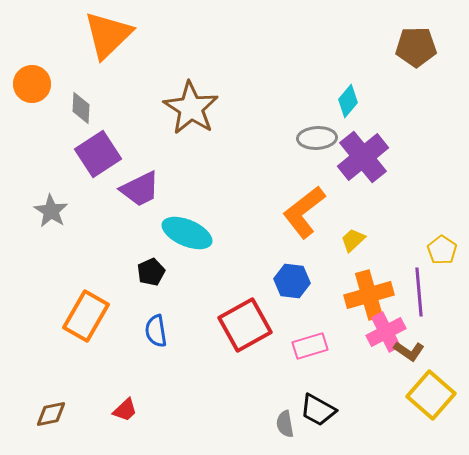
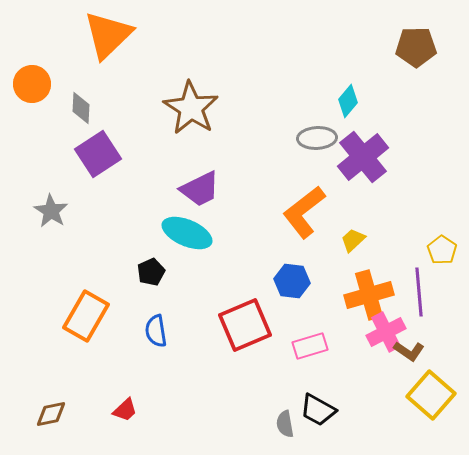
purple trapezoid: moved 60 px right
red square: rotated 6 degrees clockwise
